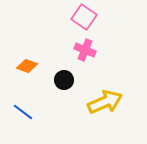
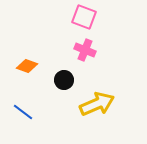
pink square: rotated 15 degrees counterclockwise
yellow arrow: moved 8 px left, 2 px down
